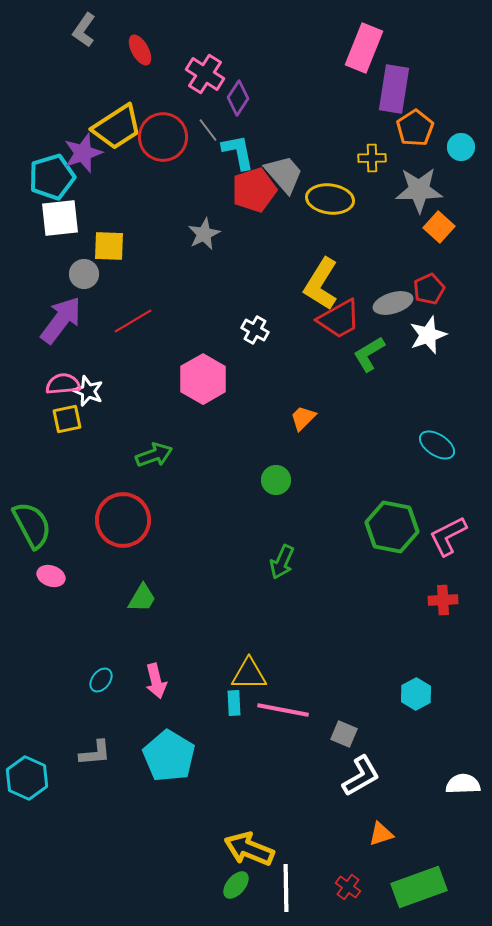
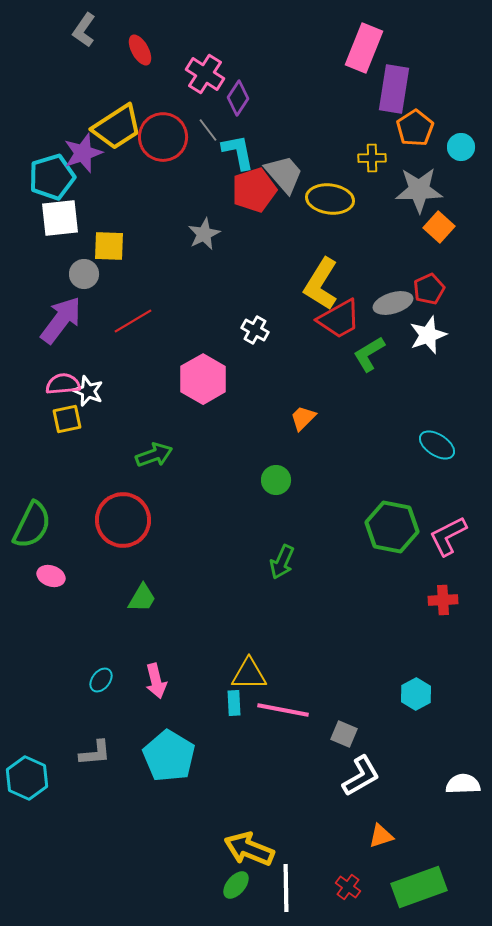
green semicircle at (32, 525): rotated 54 degrees clockwise
orange triangle at (381, 834): moved 2 px down
